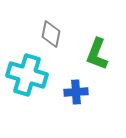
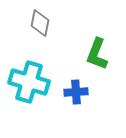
gray diamond: moved 11 px left, 11 px up
cyan cross: moved 2 px right, 7 px down
